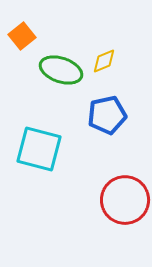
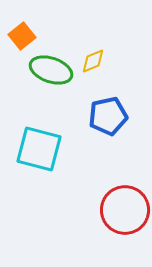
yellow diamond: moved 11 px left
green ellipse: moved 10 px left
blue pentagon: moved 1 px right, 1 px down
red circle: moved 10 px down
